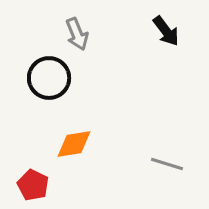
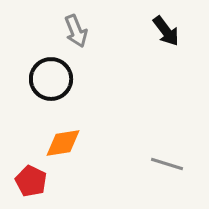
gray arrow: moved 1 px left, 3 px up
black circle: moved 2 px right, 1 px down
orange diamond: moved 11 px left, 1 px up
red pentagon: moved 2 px left, 4 px up
